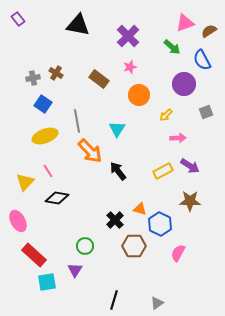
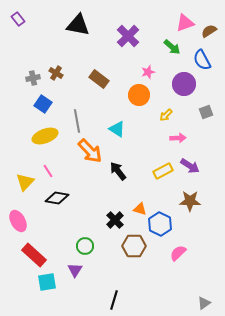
pink star: moved 18 px right, 5 px down
cyan triangle: rotated 30 degrees counterclockwise
pink semicircle: rotated 18 degrees clockwise
gray triangle: moved 47 px right
